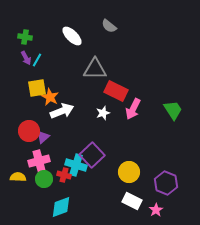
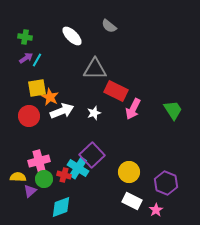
purple arrow: rotated 96 degrees counterclockwise
white star: moved 9 px left
red circle: moved 15 px up
purple triangle: moved 13 px left, 54 px down
cyan cross: moved 2 px right, 3 px down; rotated 15 degrees clockwise
